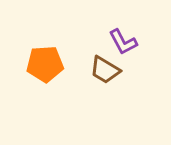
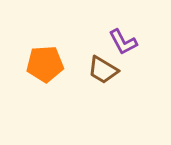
brown trapezoid: moved 2 px left
